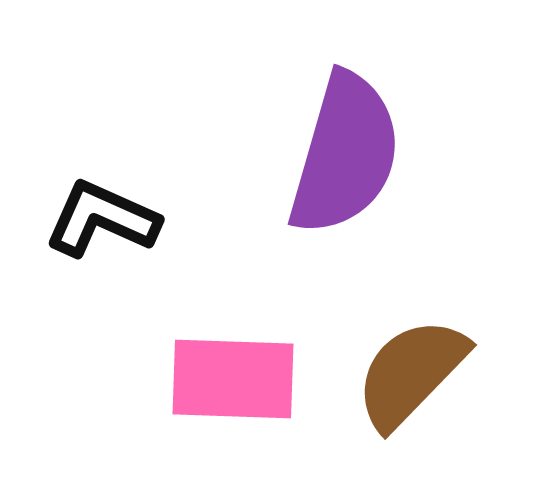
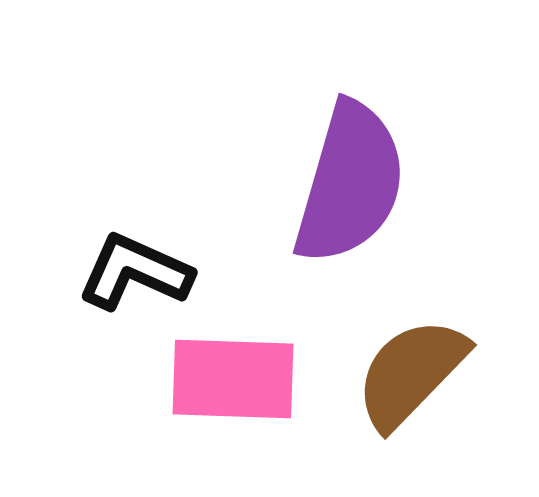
purple semicircle: moved 5 px right, 29 px down
black L-shape: moved 33 px right, 53 px down
